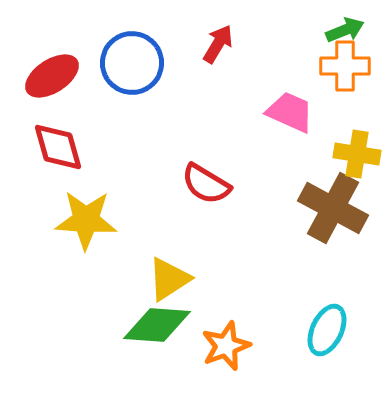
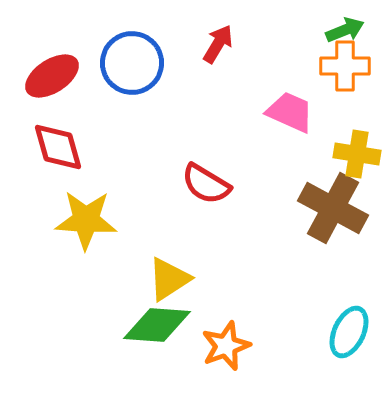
cyan ellipse: moved 22 px right, 2 px down
